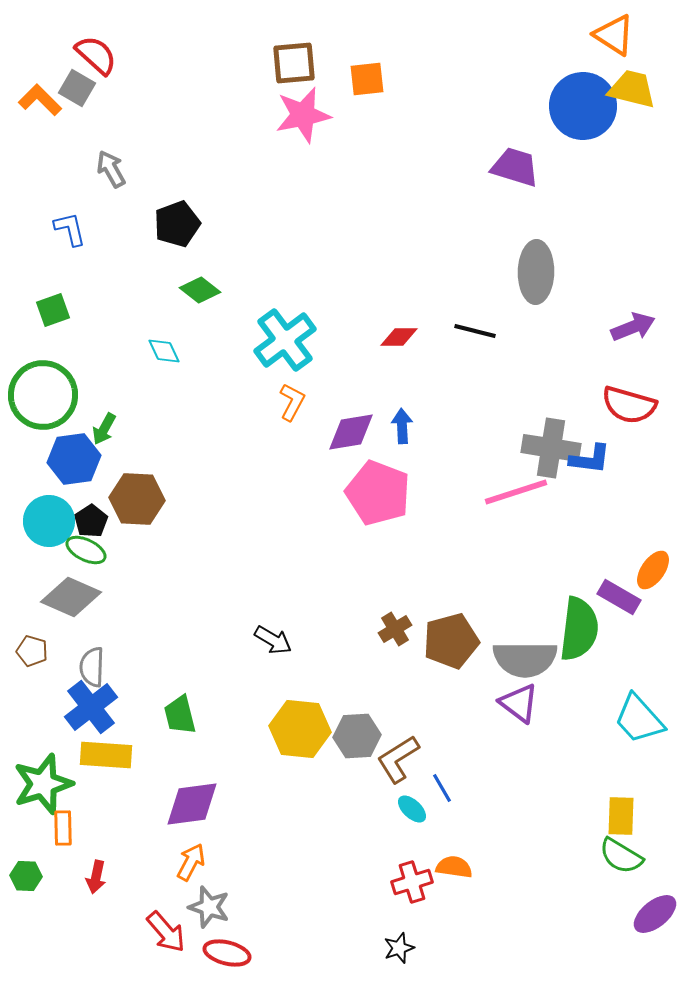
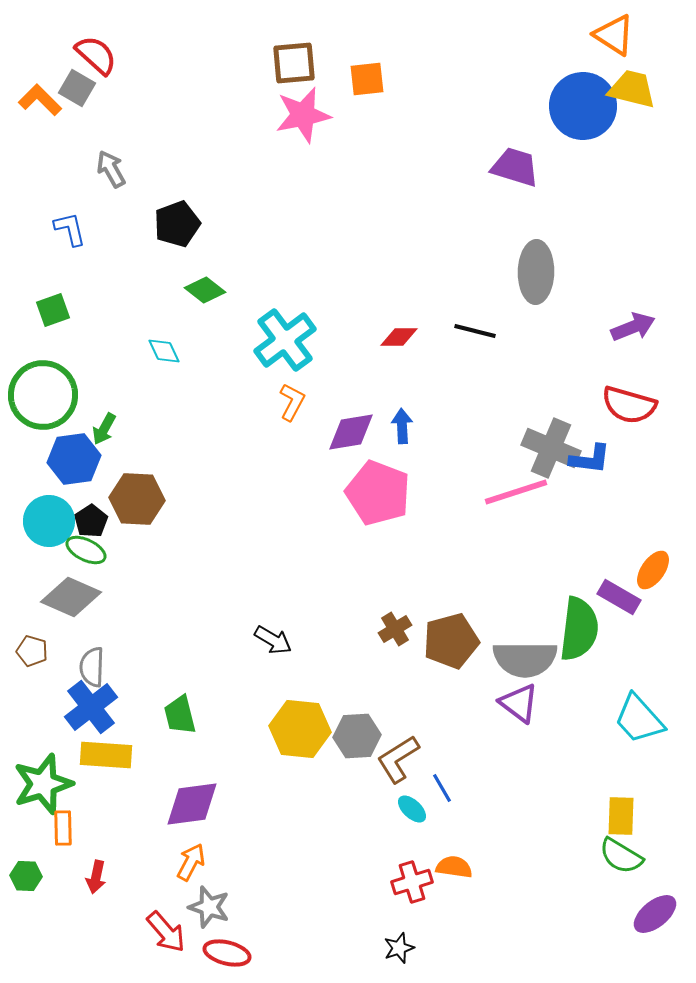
green diamond at (200, 290): moved 5 px right
gray cross at (551, 448): rotated 14 degrees clockwise
